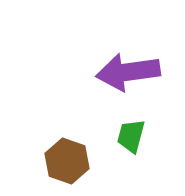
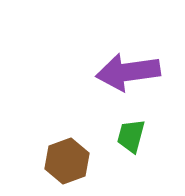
brown hexagon: rotated 21 degrees clockwise
